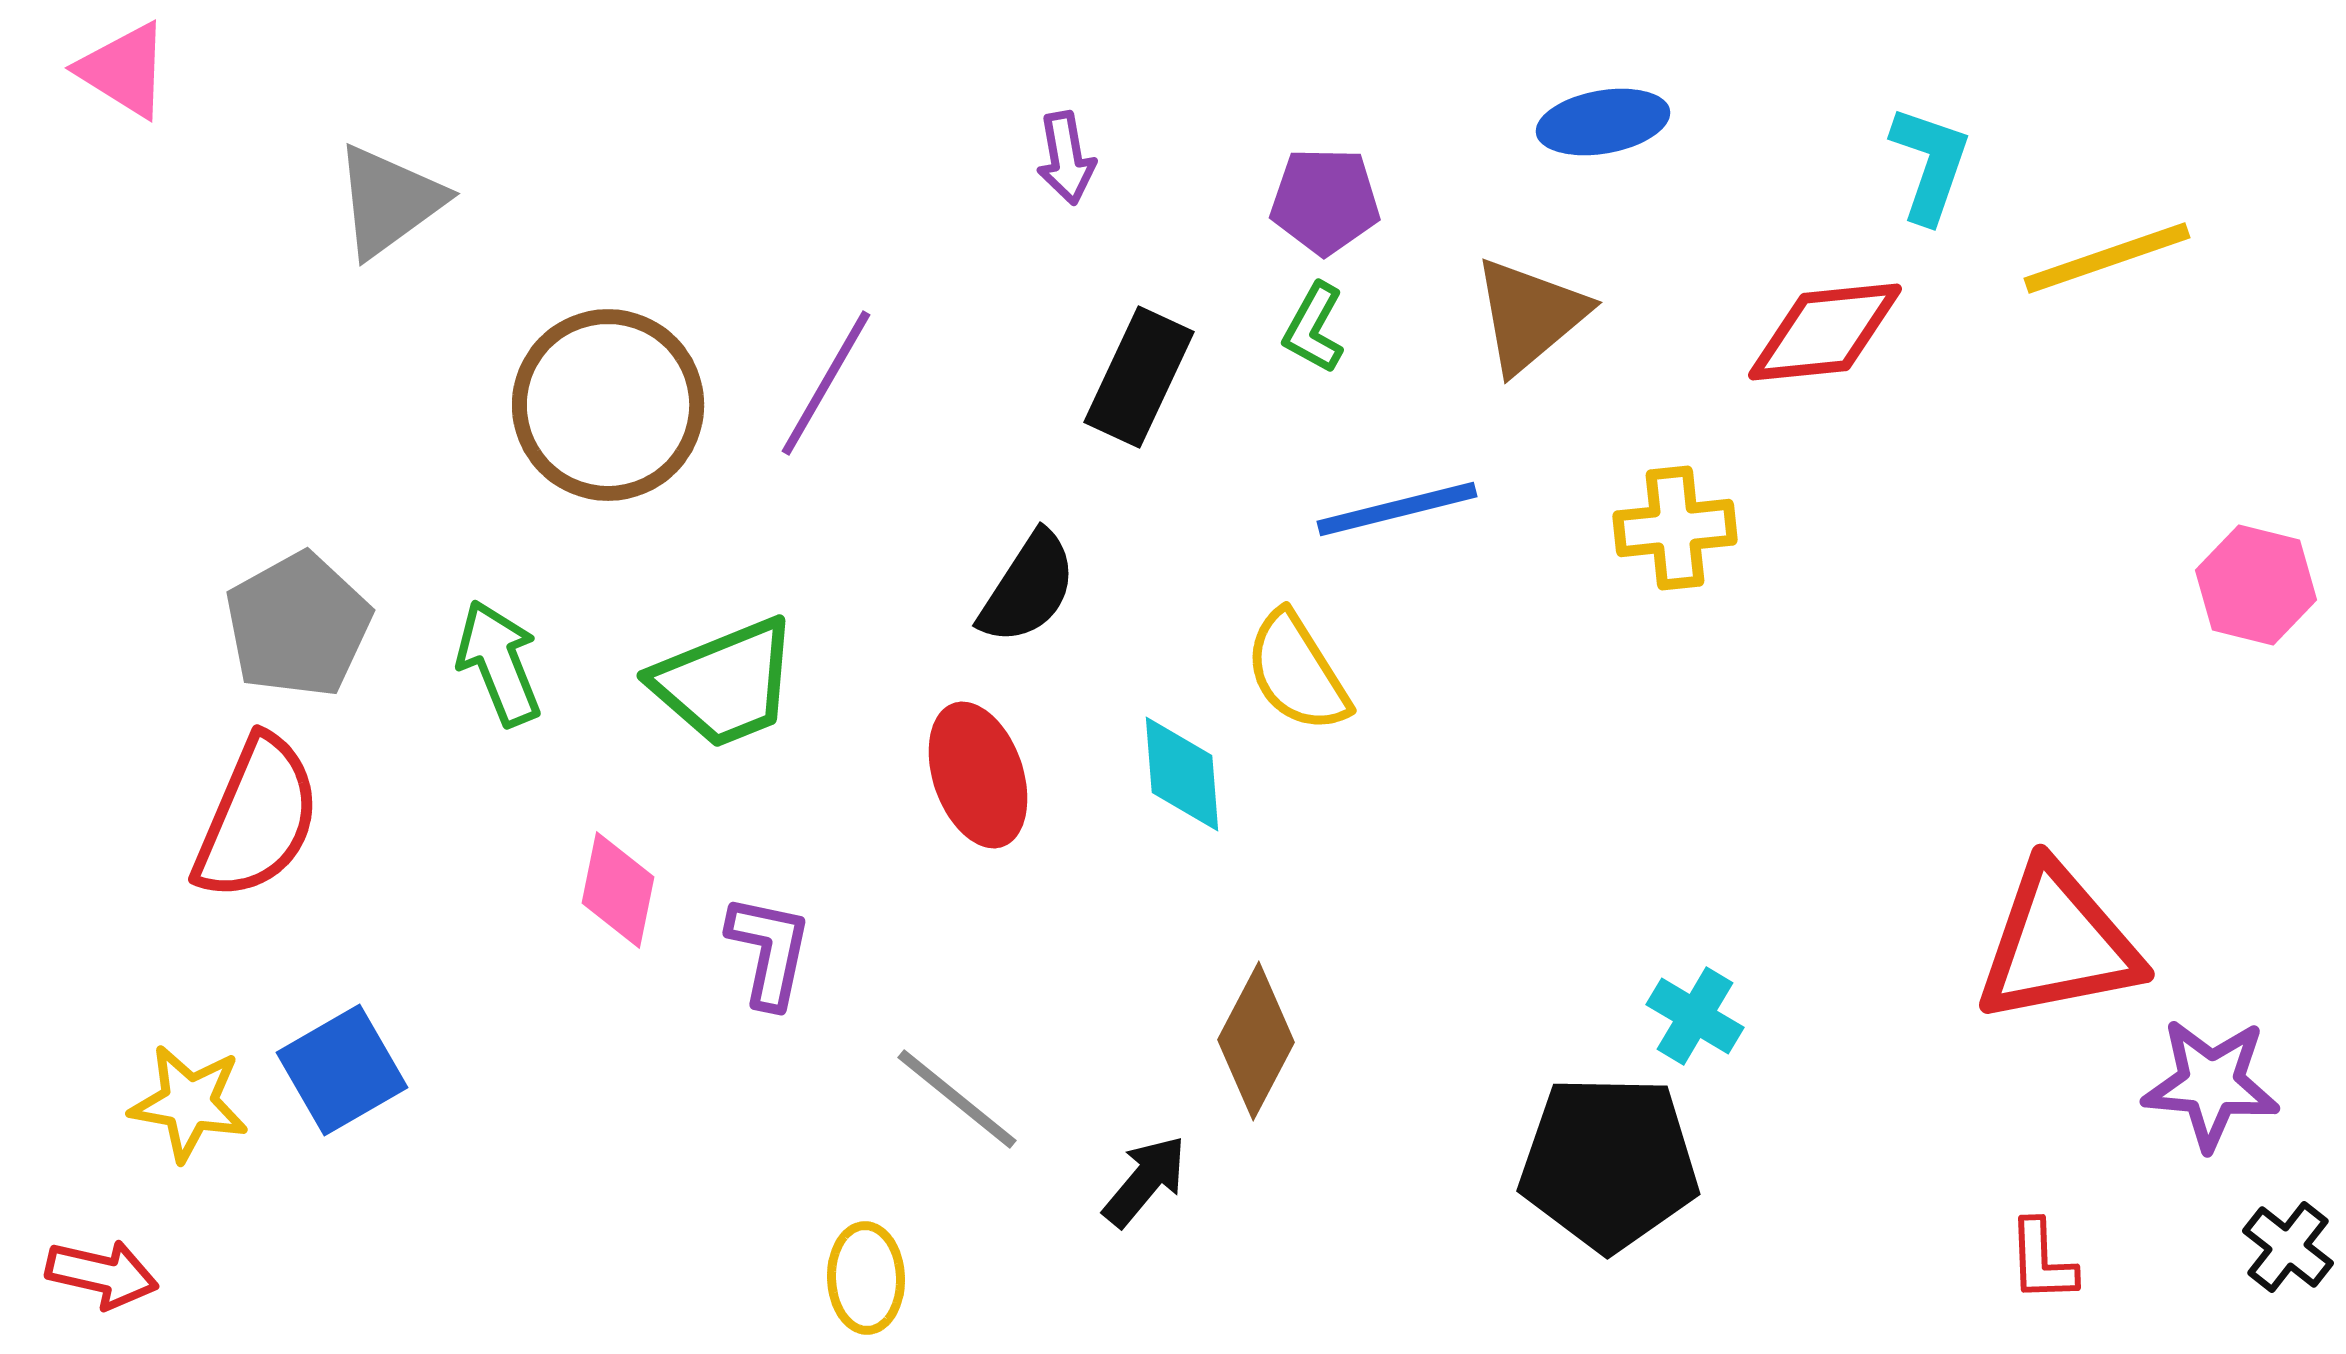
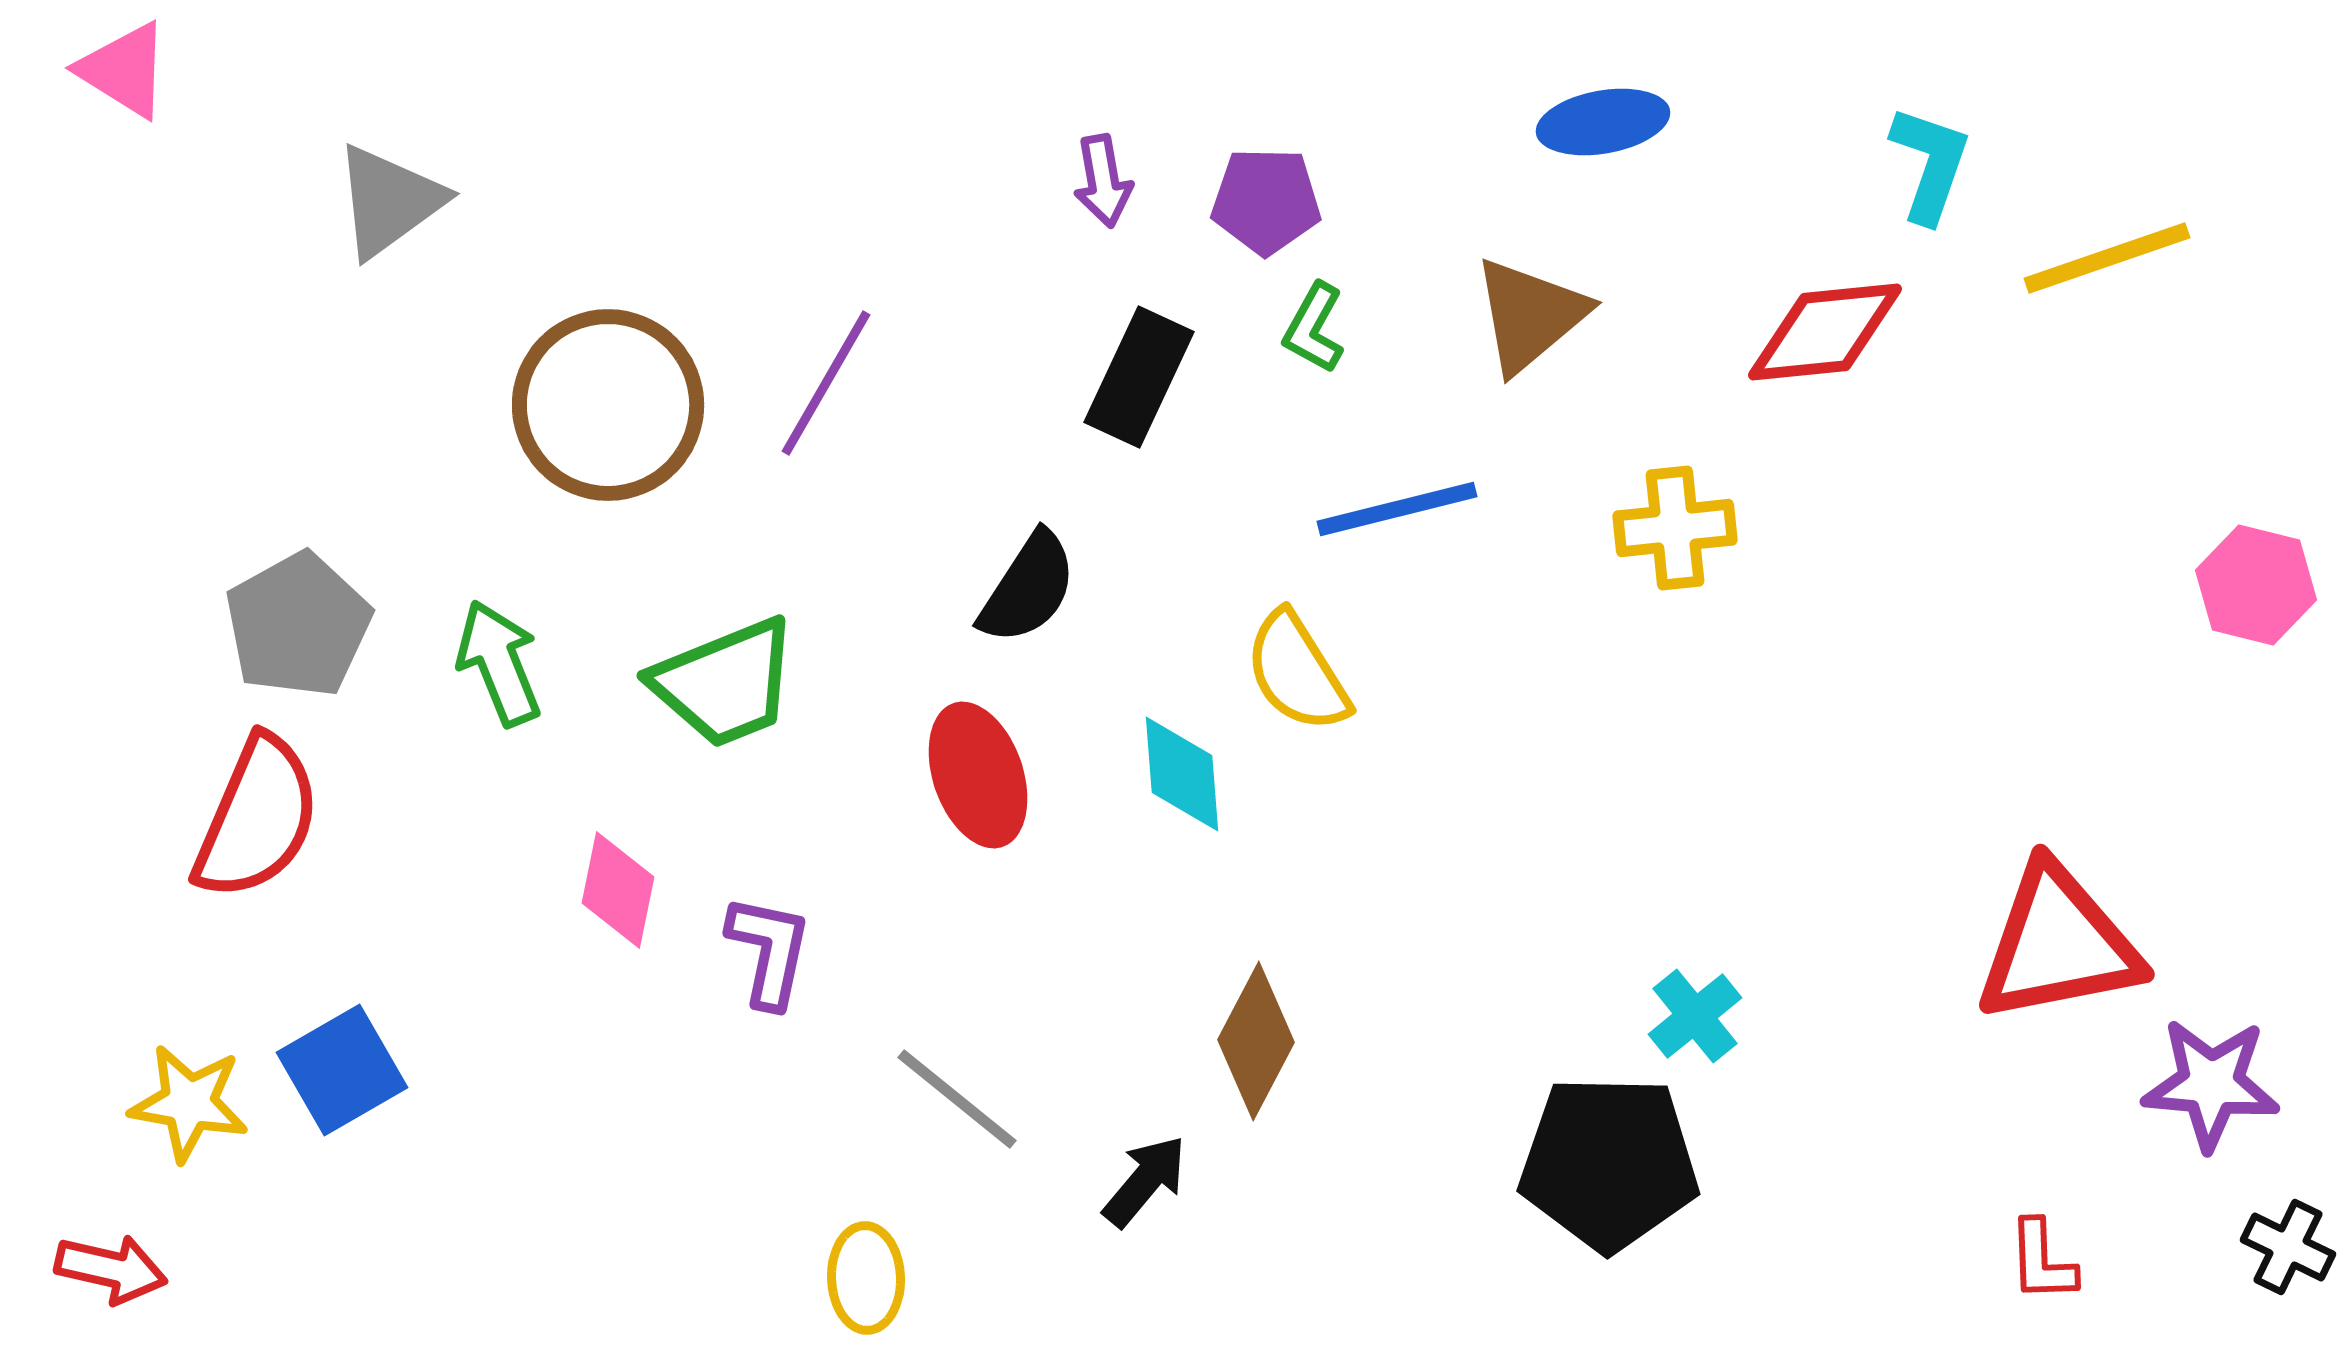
purple arrow: moved 37 px right, 23 px down
purple pentagon: moved 59 px left
cyan cross: rotated 20 degrees clockwise
black cross: rotated 12 degrees counterclockwise
red arrow: moved 9 px right, 5 px up
